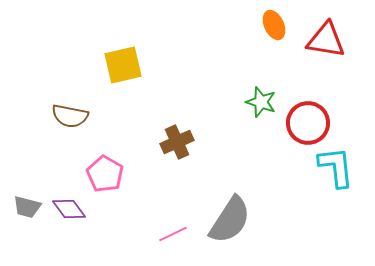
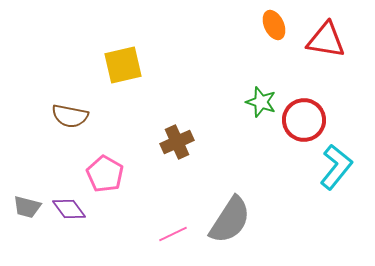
red circle: moved 4 px left, 3 px up
cyan L-shape: rotated 45 degrees clockwise
